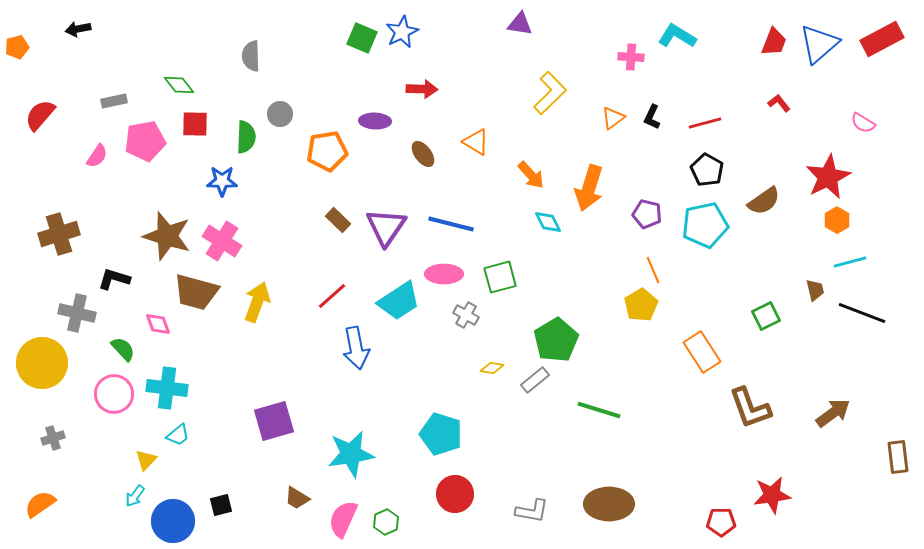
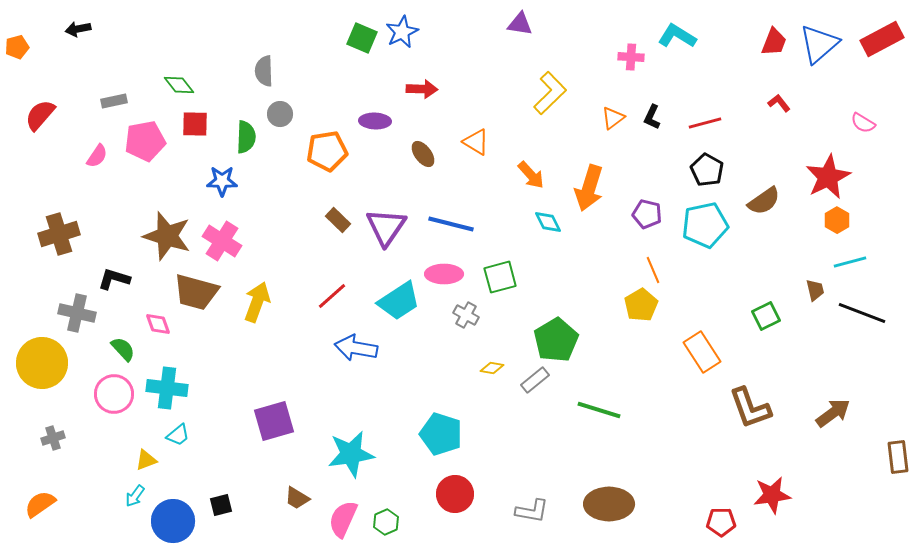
gray semicircle at (251, 56): moved 13 px right, 15 px down
blue arrow at (356, 348): rotated 111 degrees clockwise
yellow triangle at (146, 460): rotated 25 degrees clockwise
